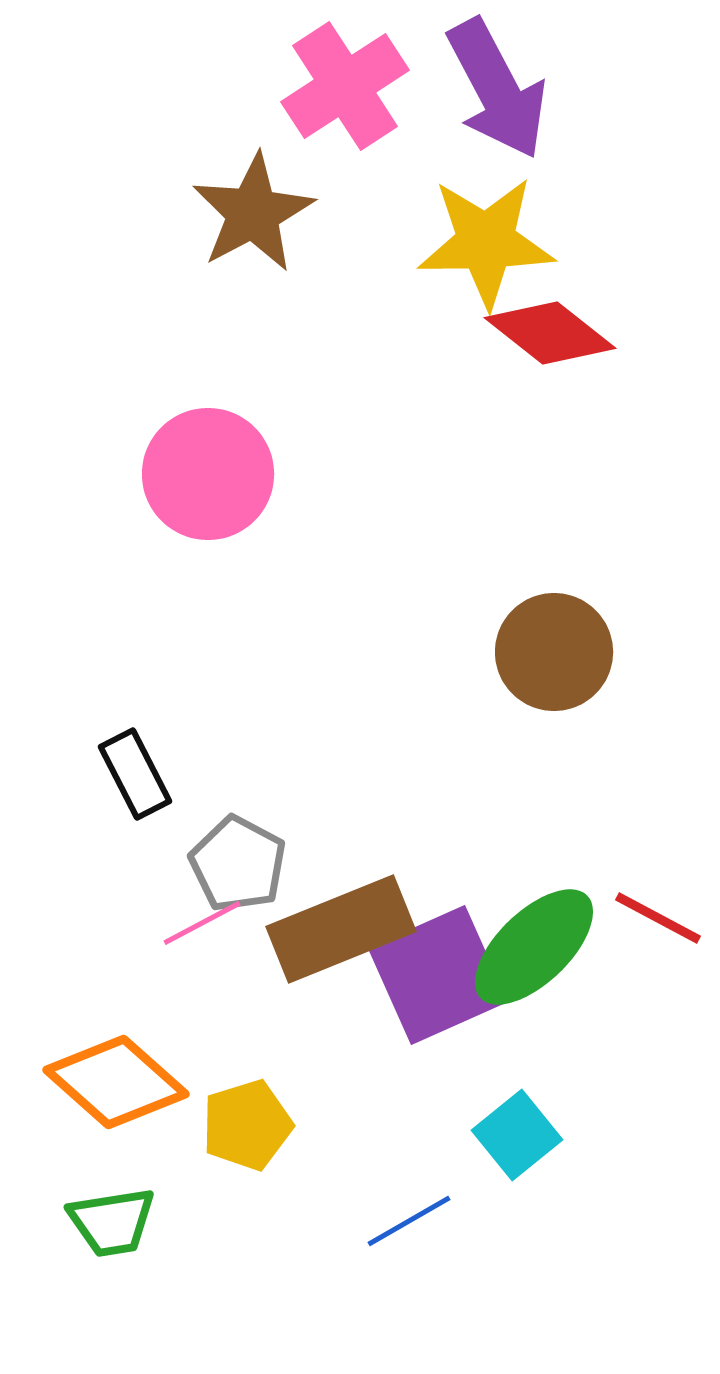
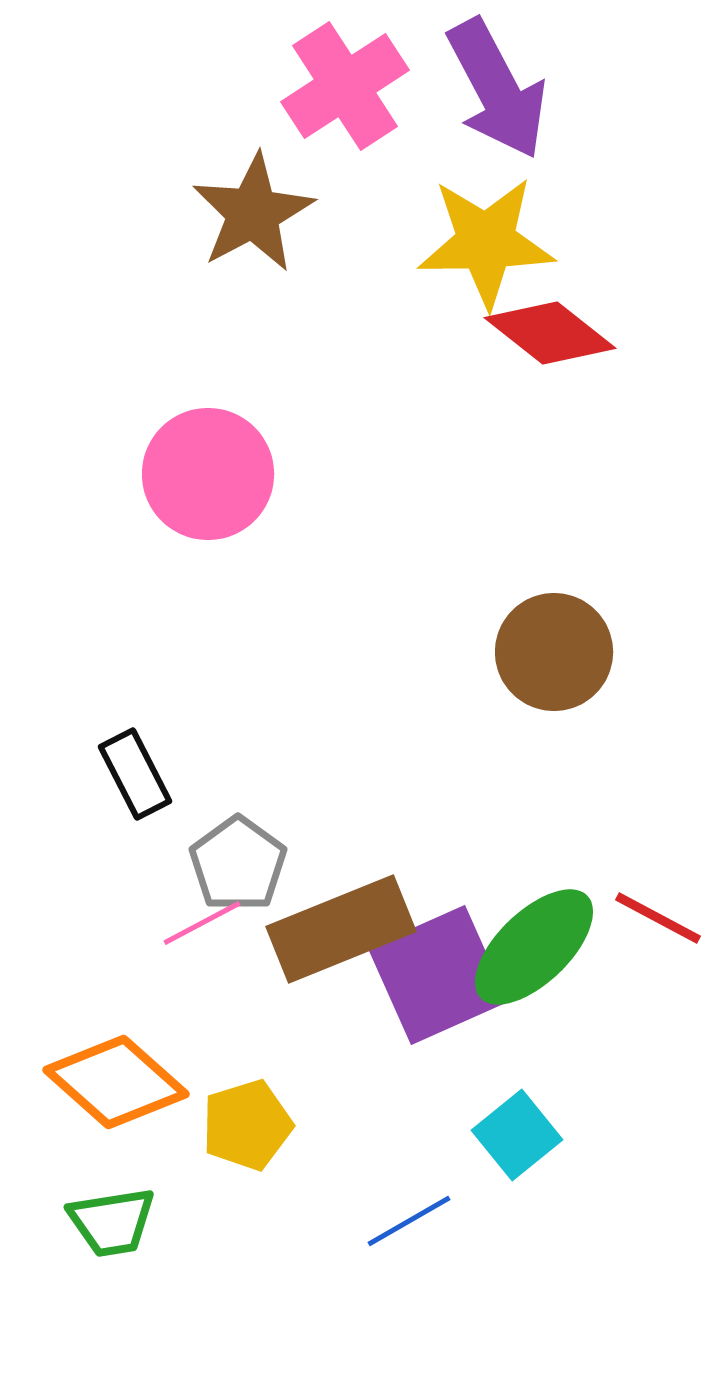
gray pentagon: rotated 8 degrees clockwise
